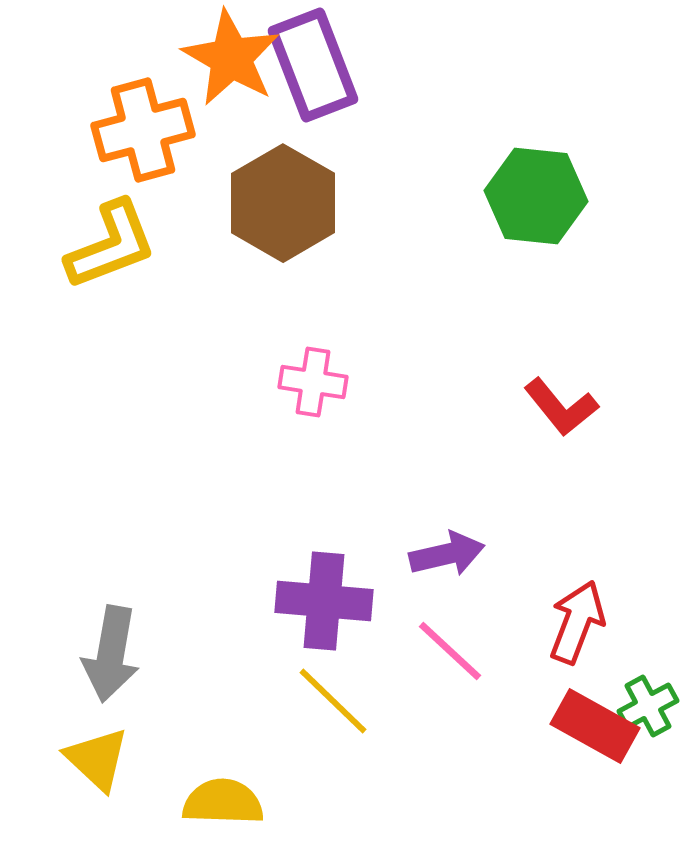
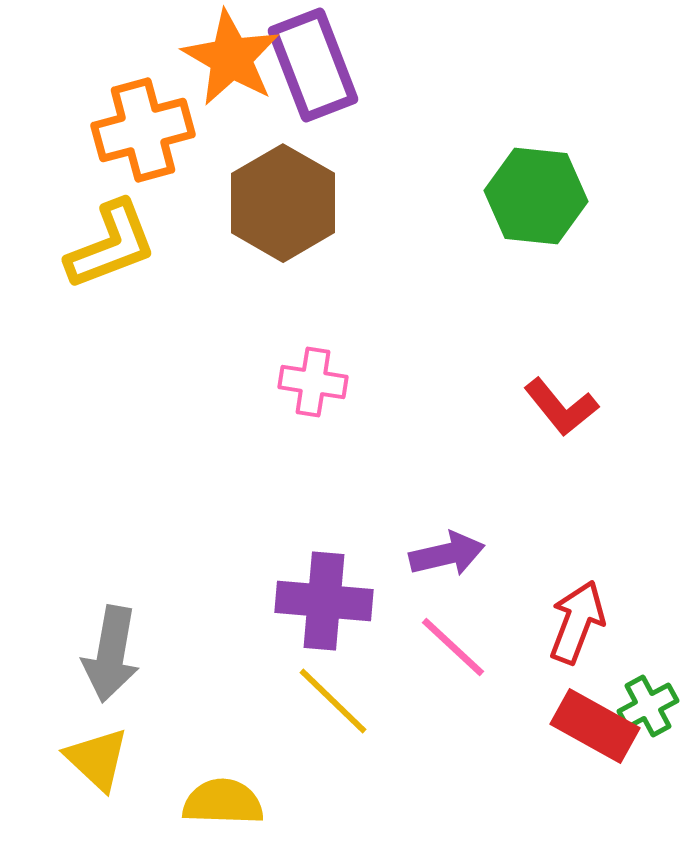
pink line: moved 3 px right, 4 px up
